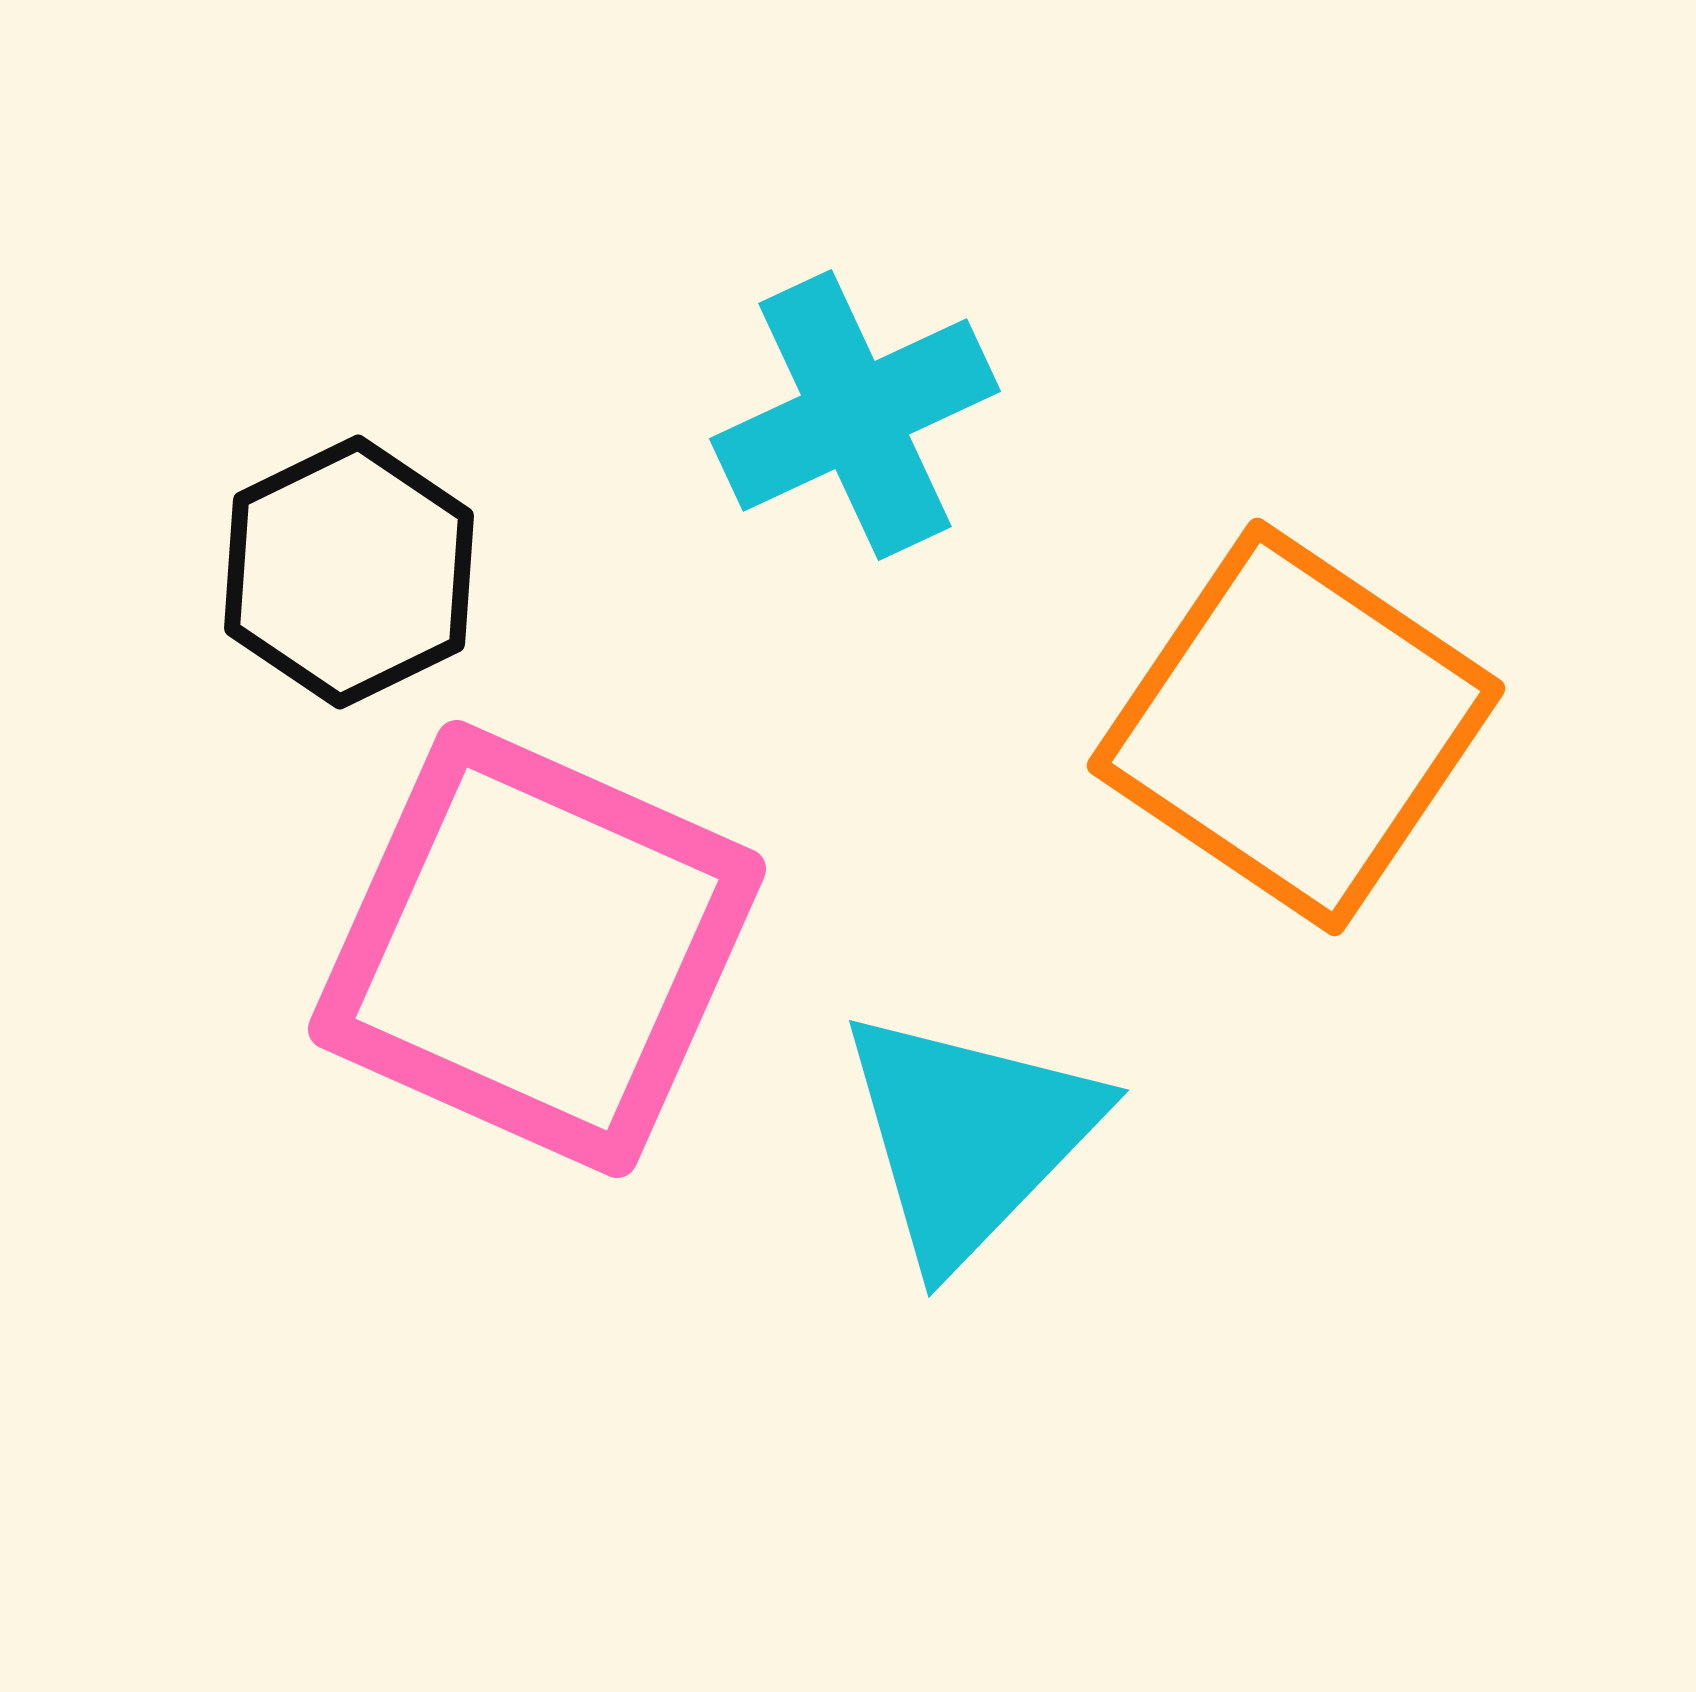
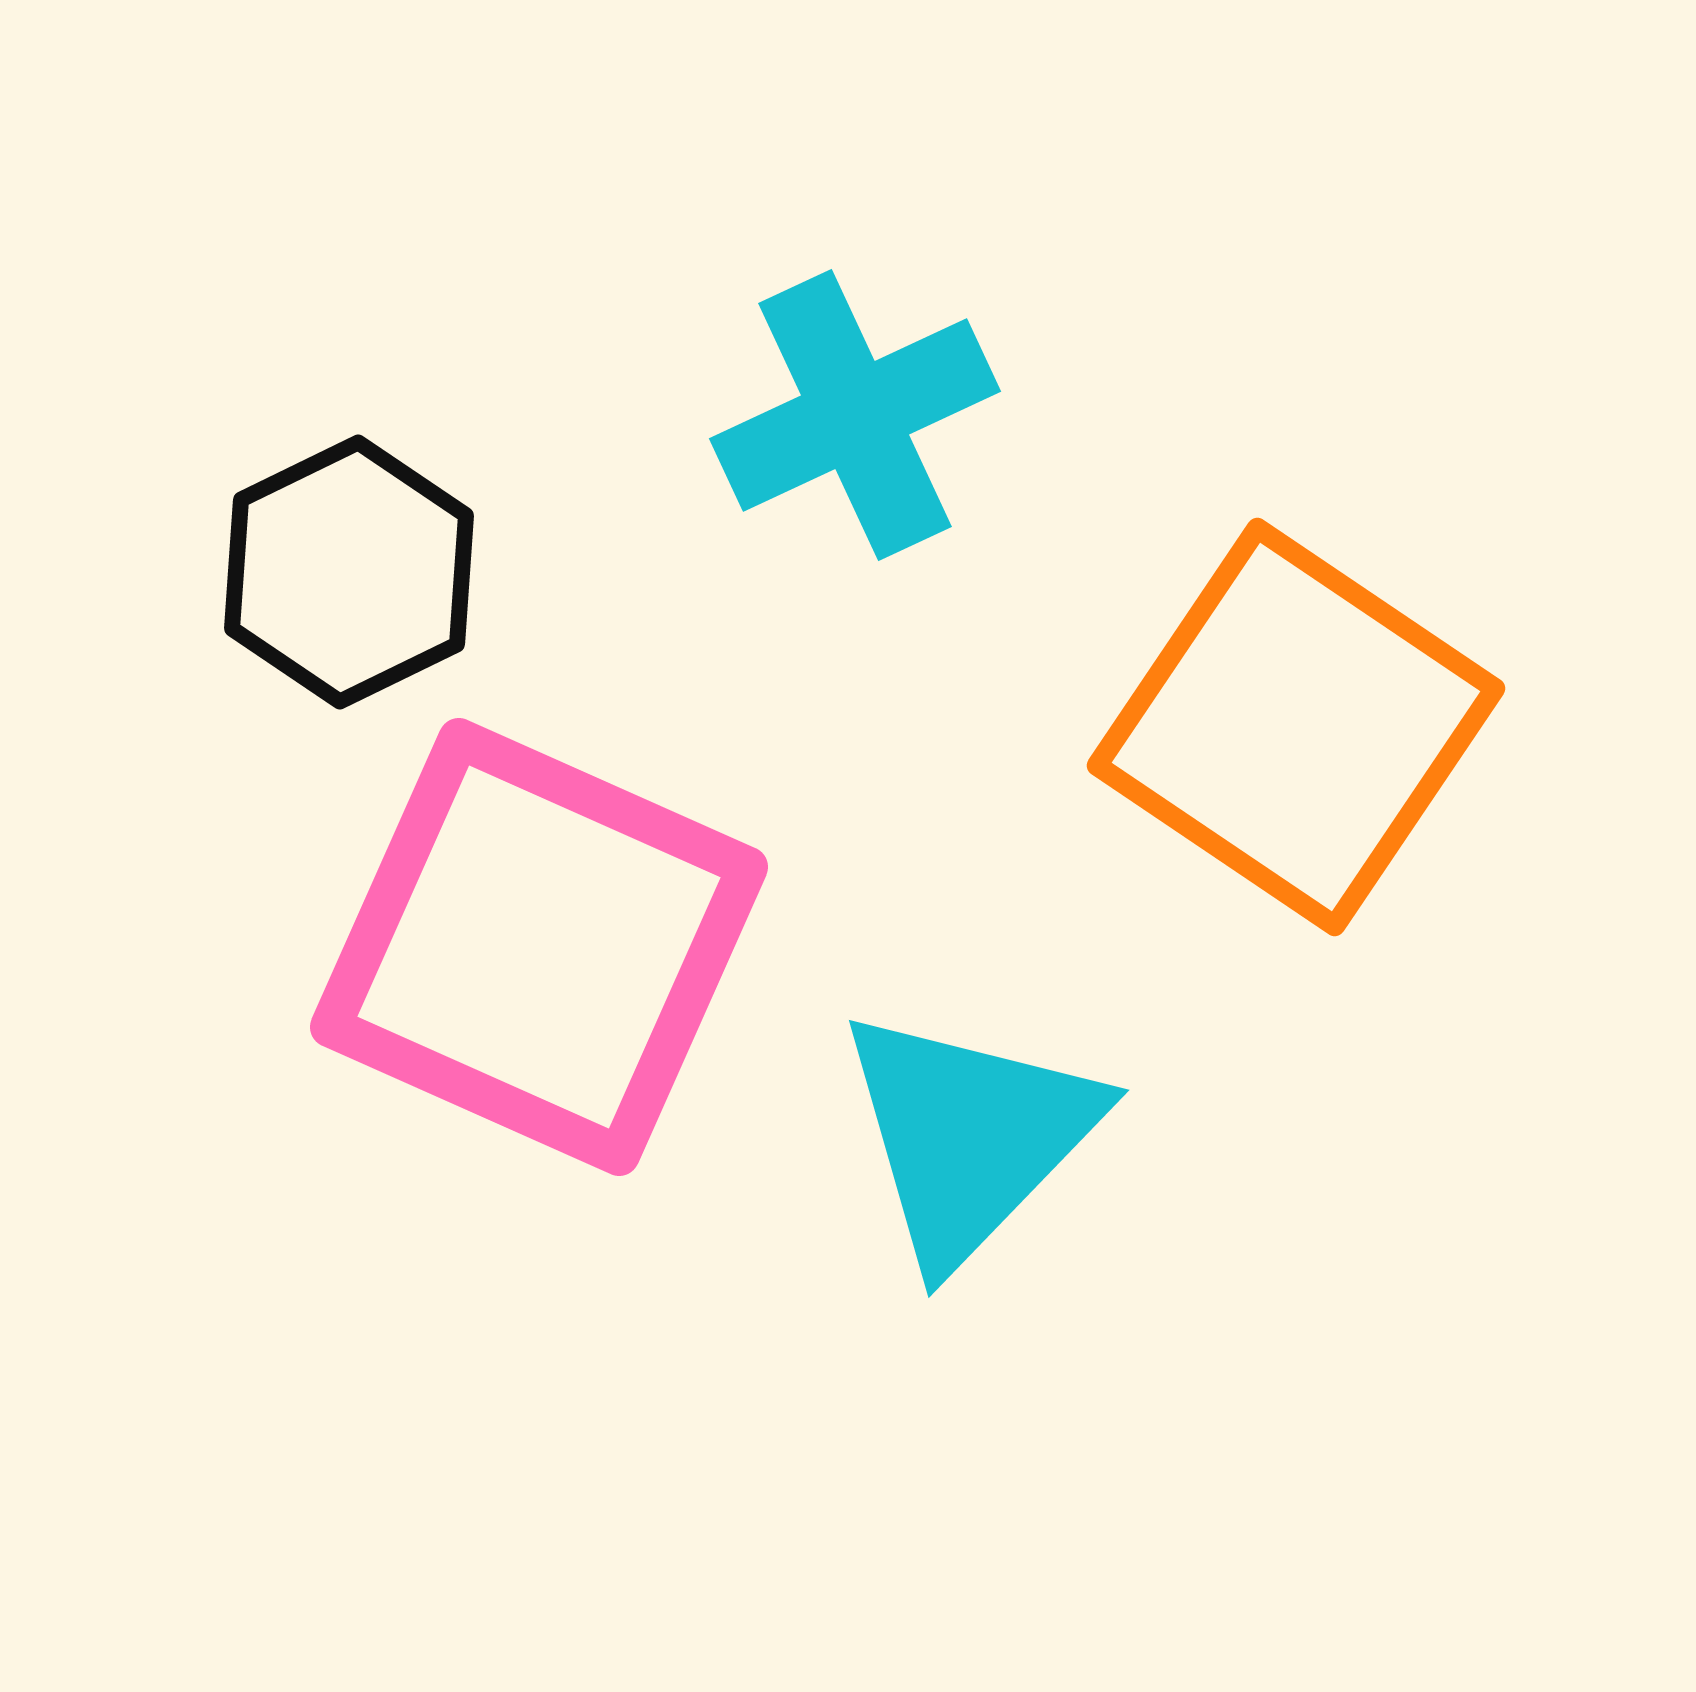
pink square: moved 2 px right, 2 px up
